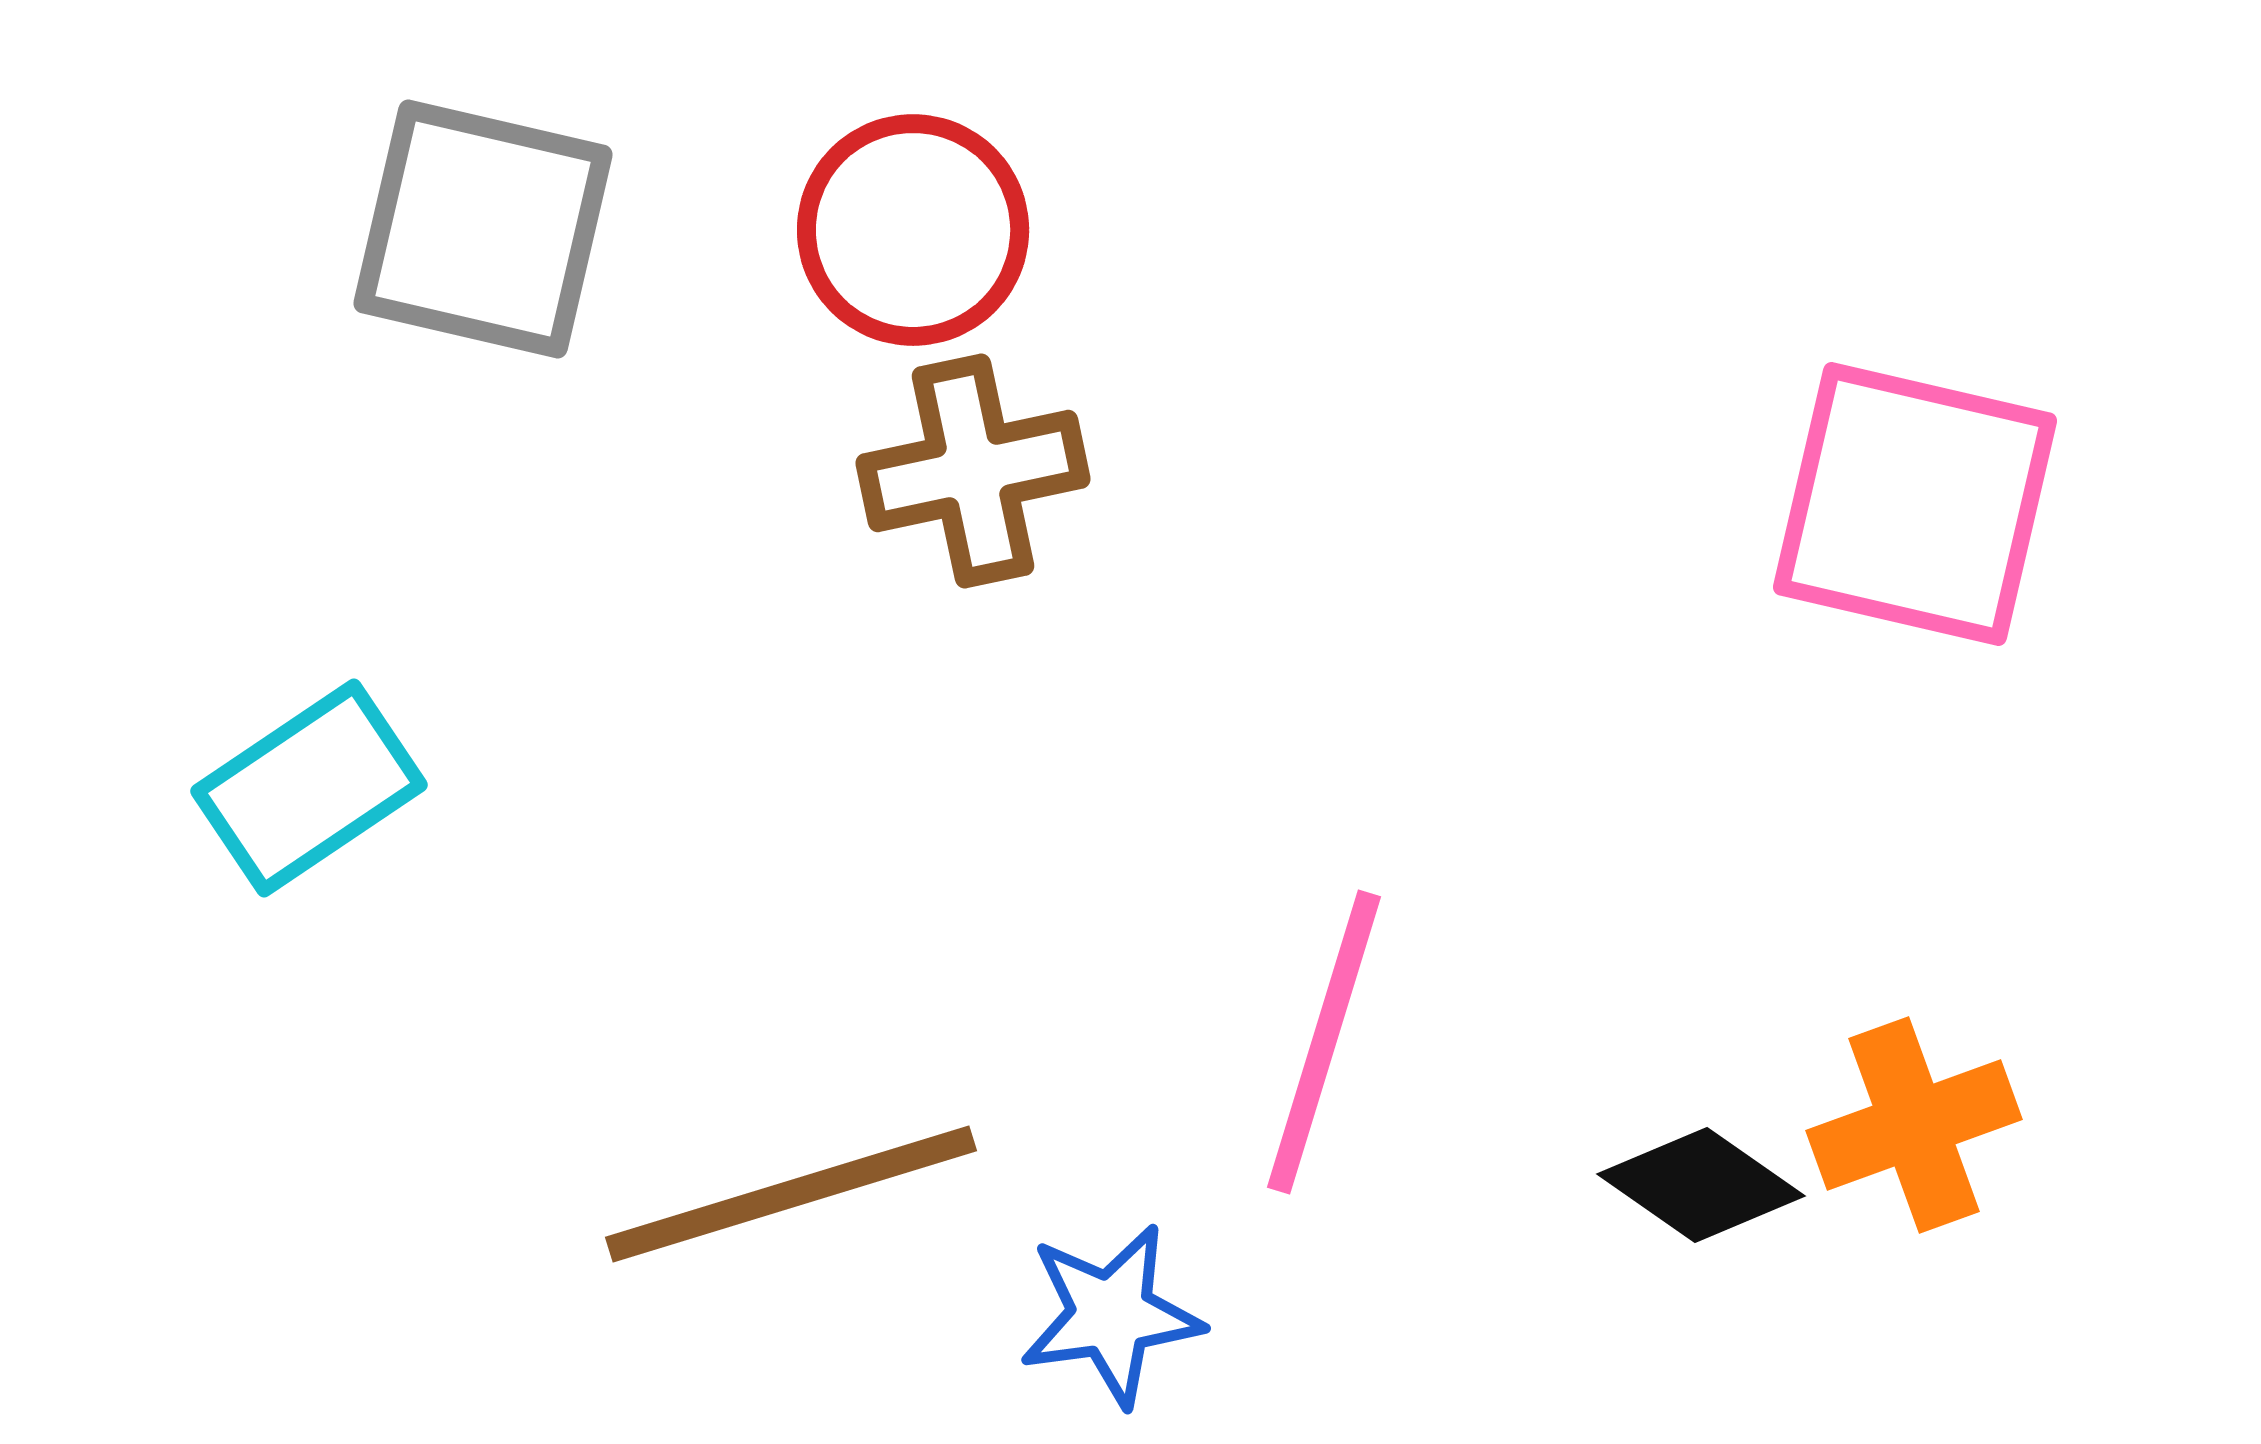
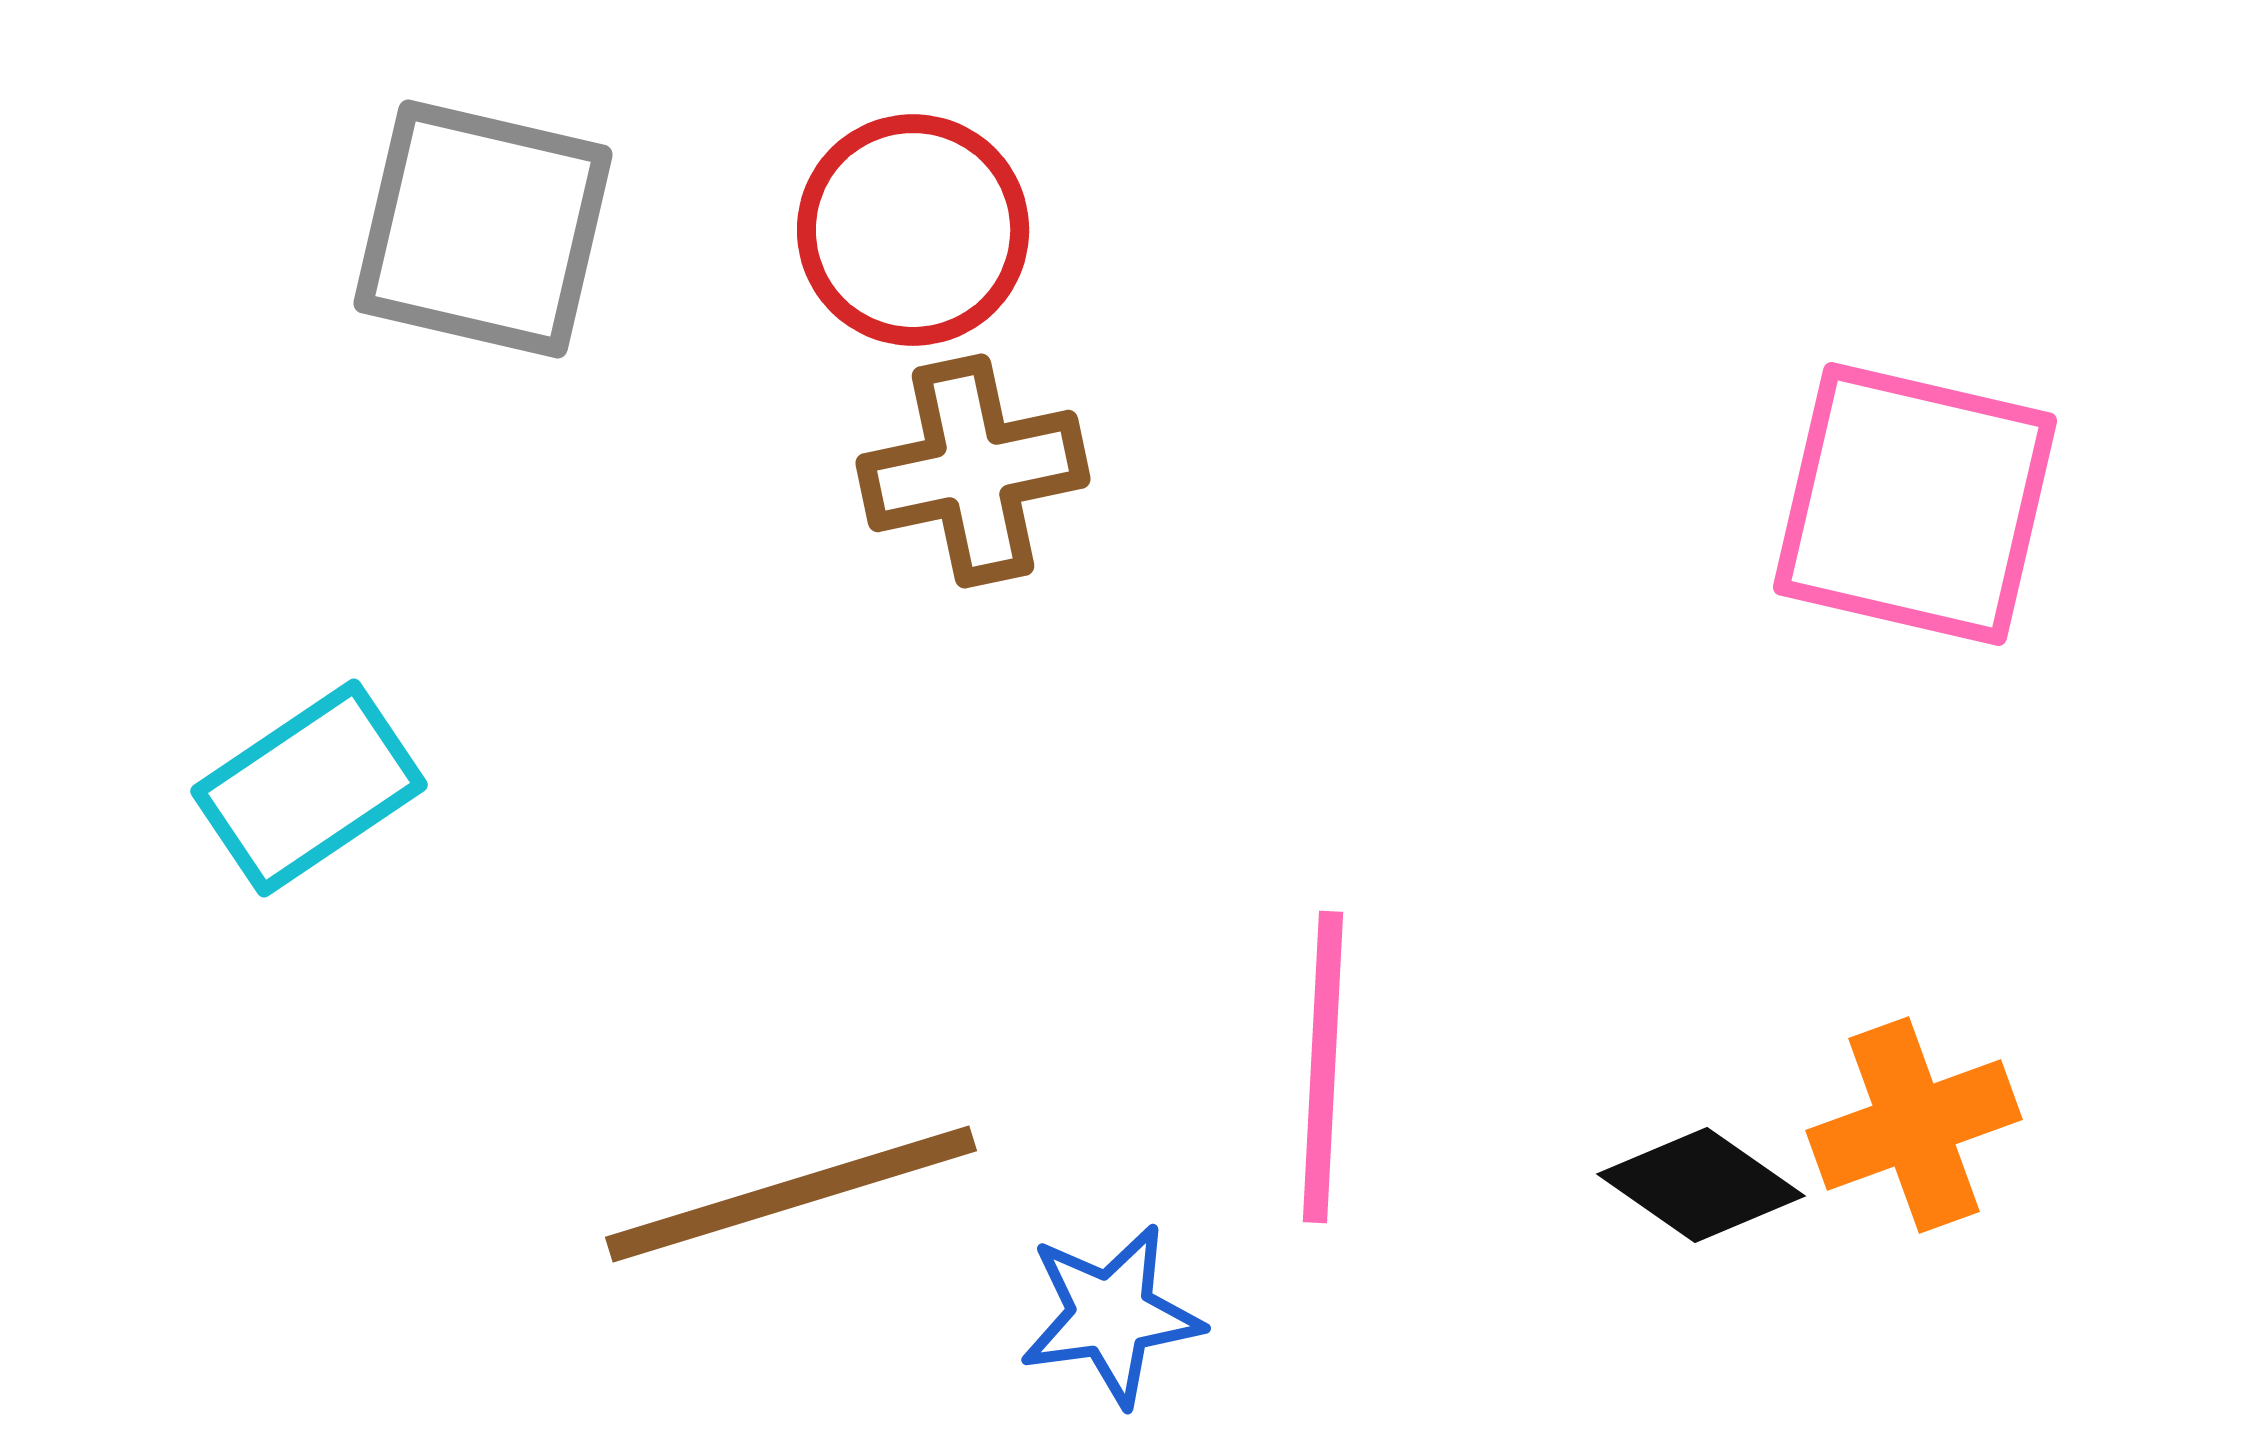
pink line: moved 1 px left, 25 px down; rotated 14 degrees counterclockwise
